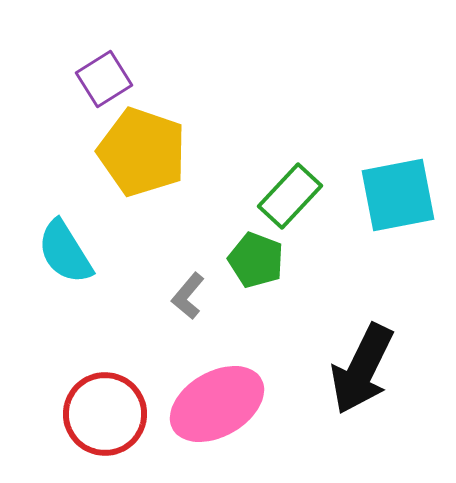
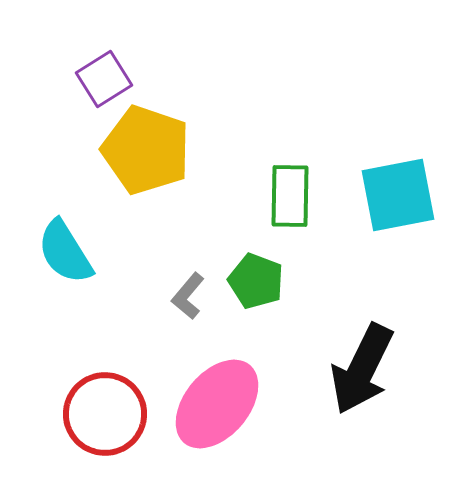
yellow pentagon: moved 4 px right, 2 px up
green rectangle: rotated 42 degrees counterclockwise
green pentagon: moved 21 px down
pink ellipse: rotated 20 degrees counterclockwise
